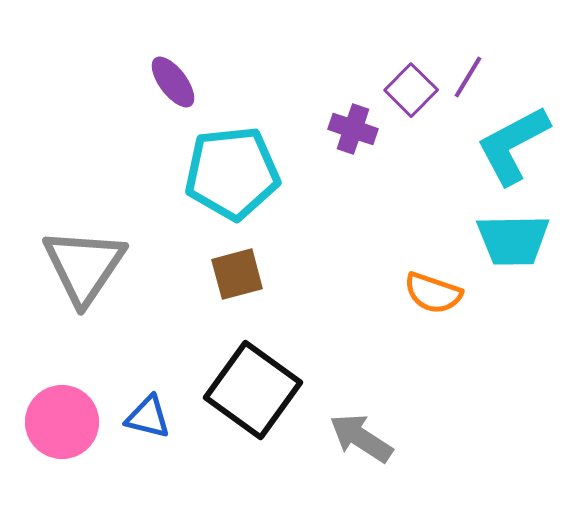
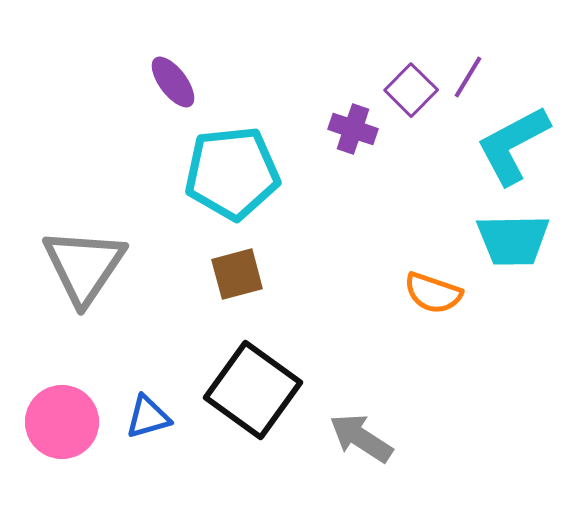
blue triangle: rotated 30 degrees counterclockwise
